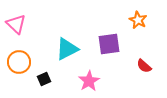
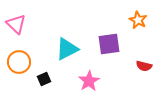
red semicircle: rotated 28 degrees counterclockwise
